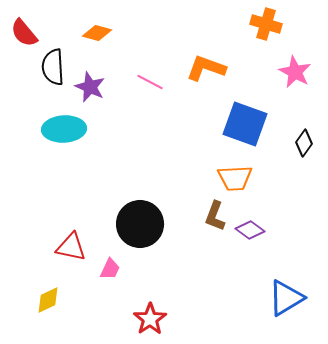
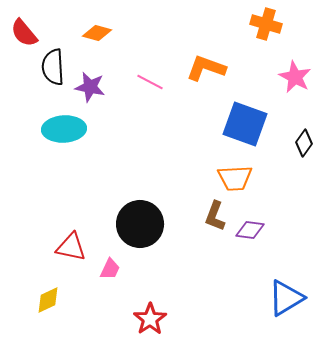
pink star: moved 5 px down
purple star: rotated 12 degrees counterclockwise
purple diamond: rotated 28 degrees counterclockwise
